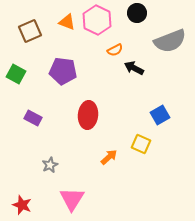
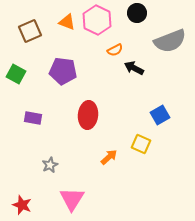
purple rectangle: rotated 18 degrees counterclockwise
